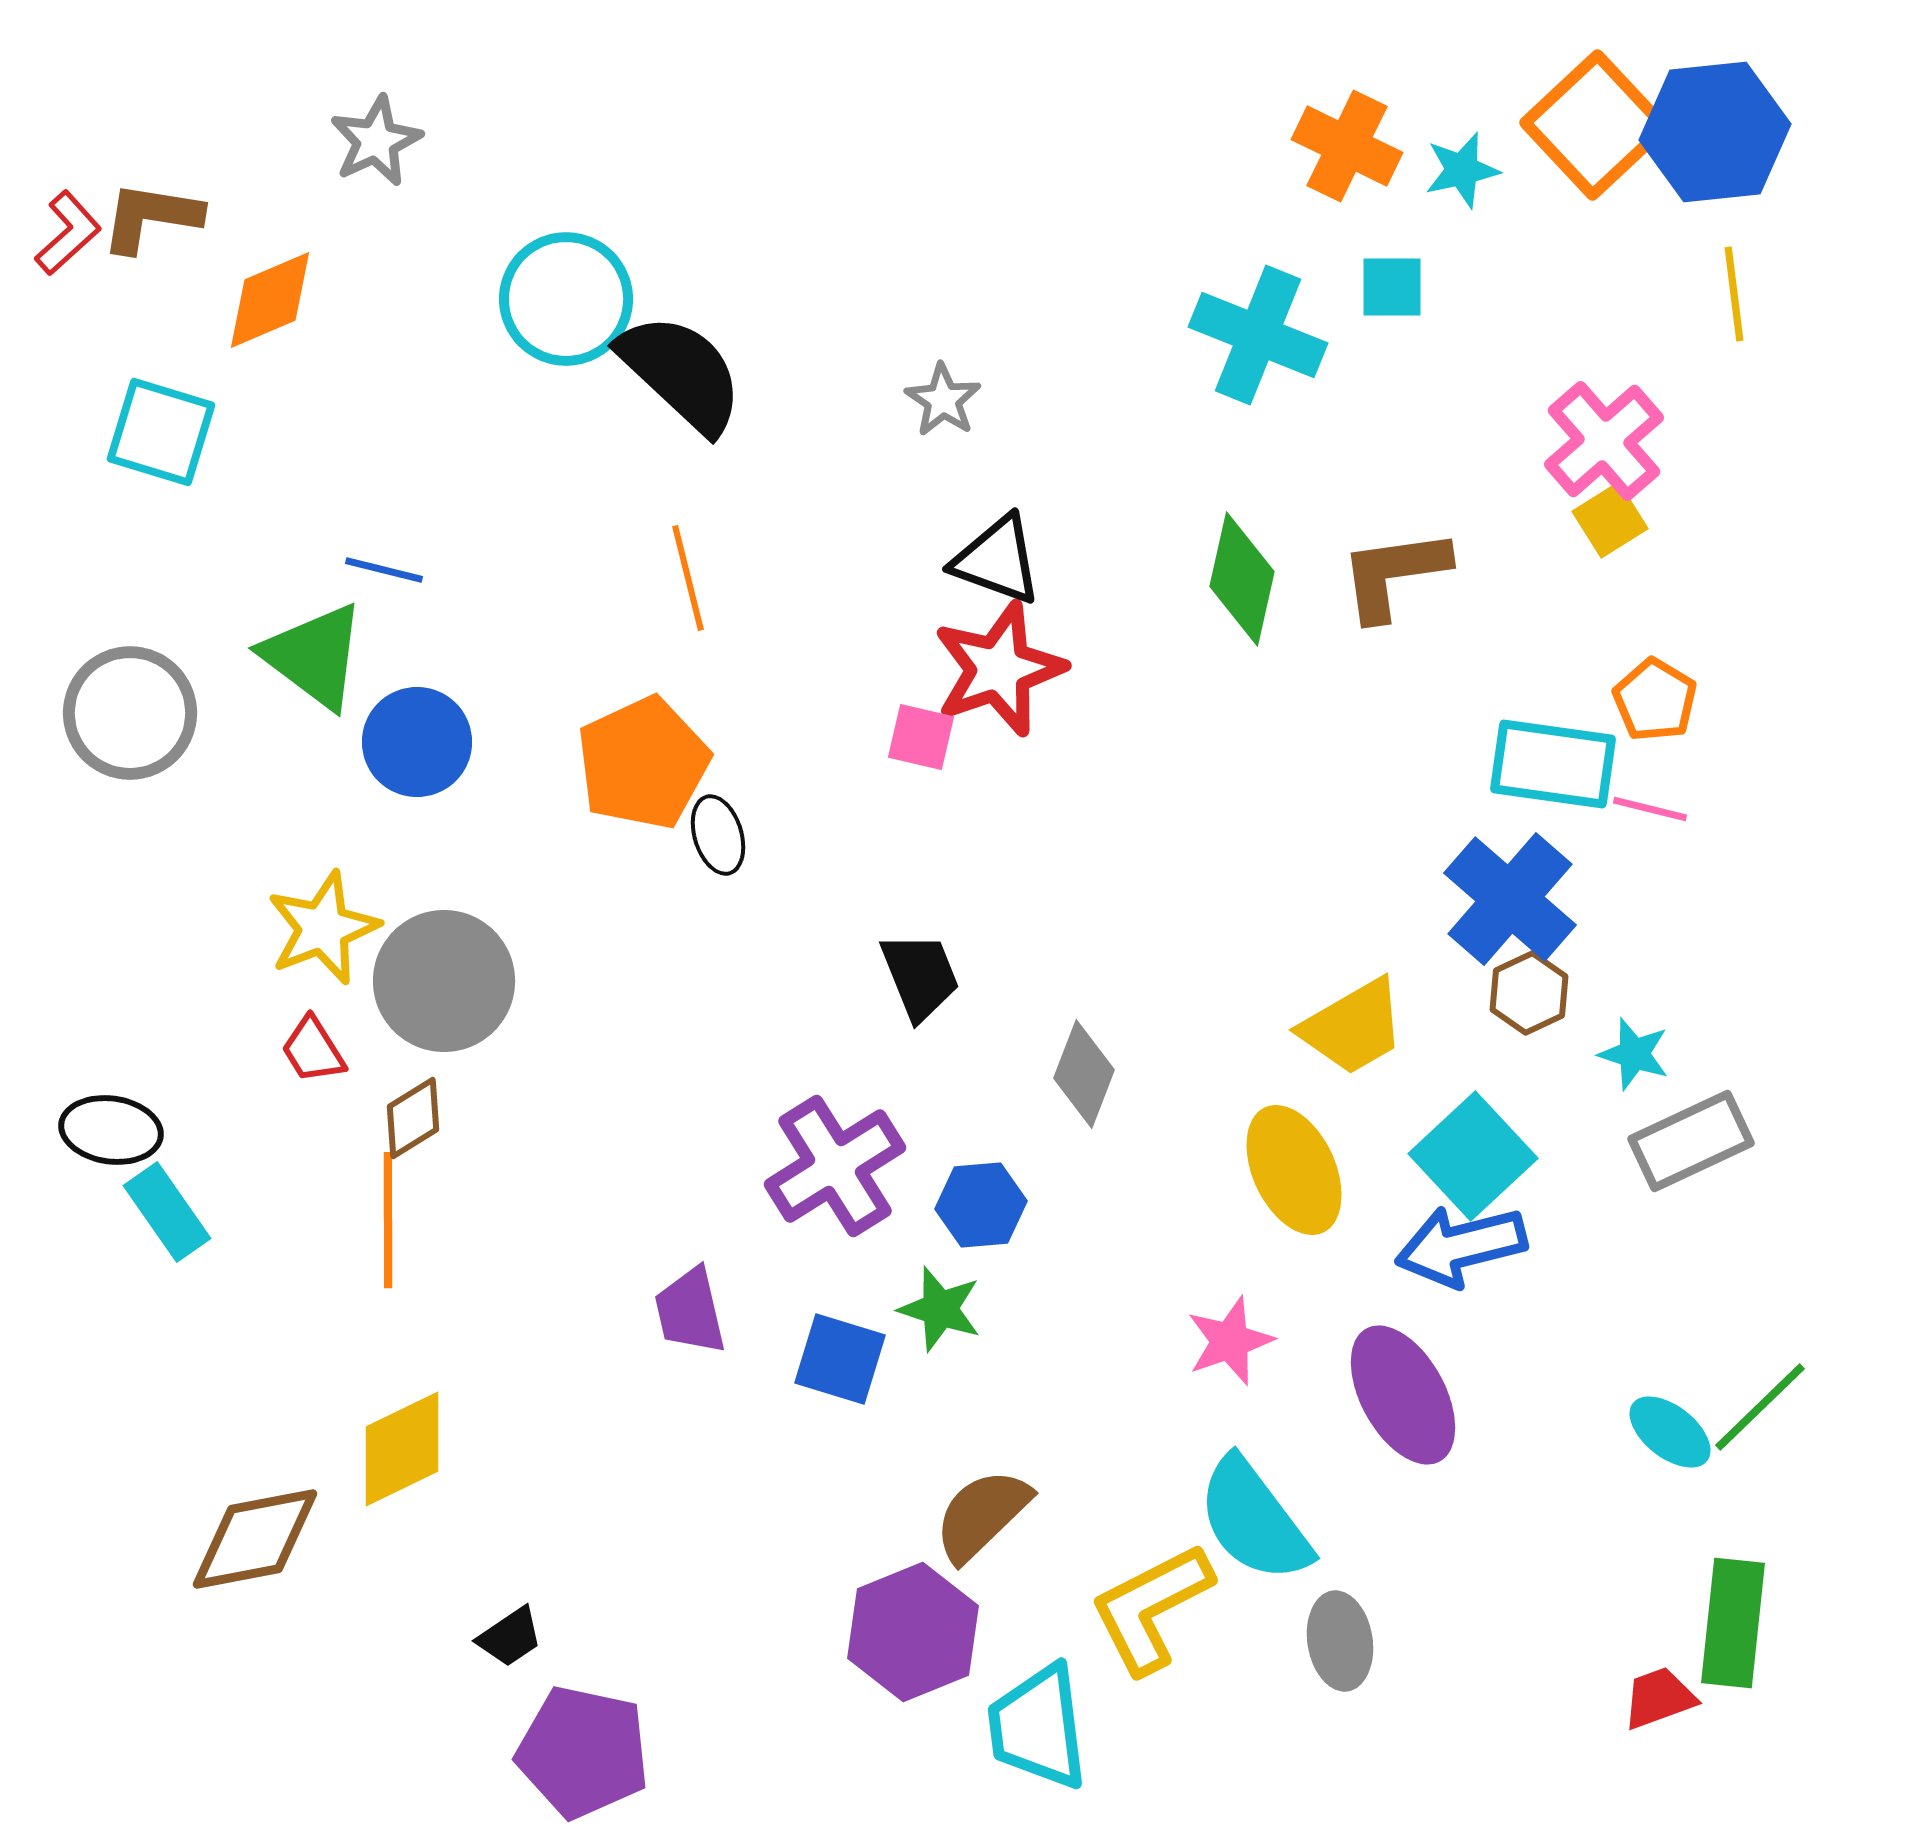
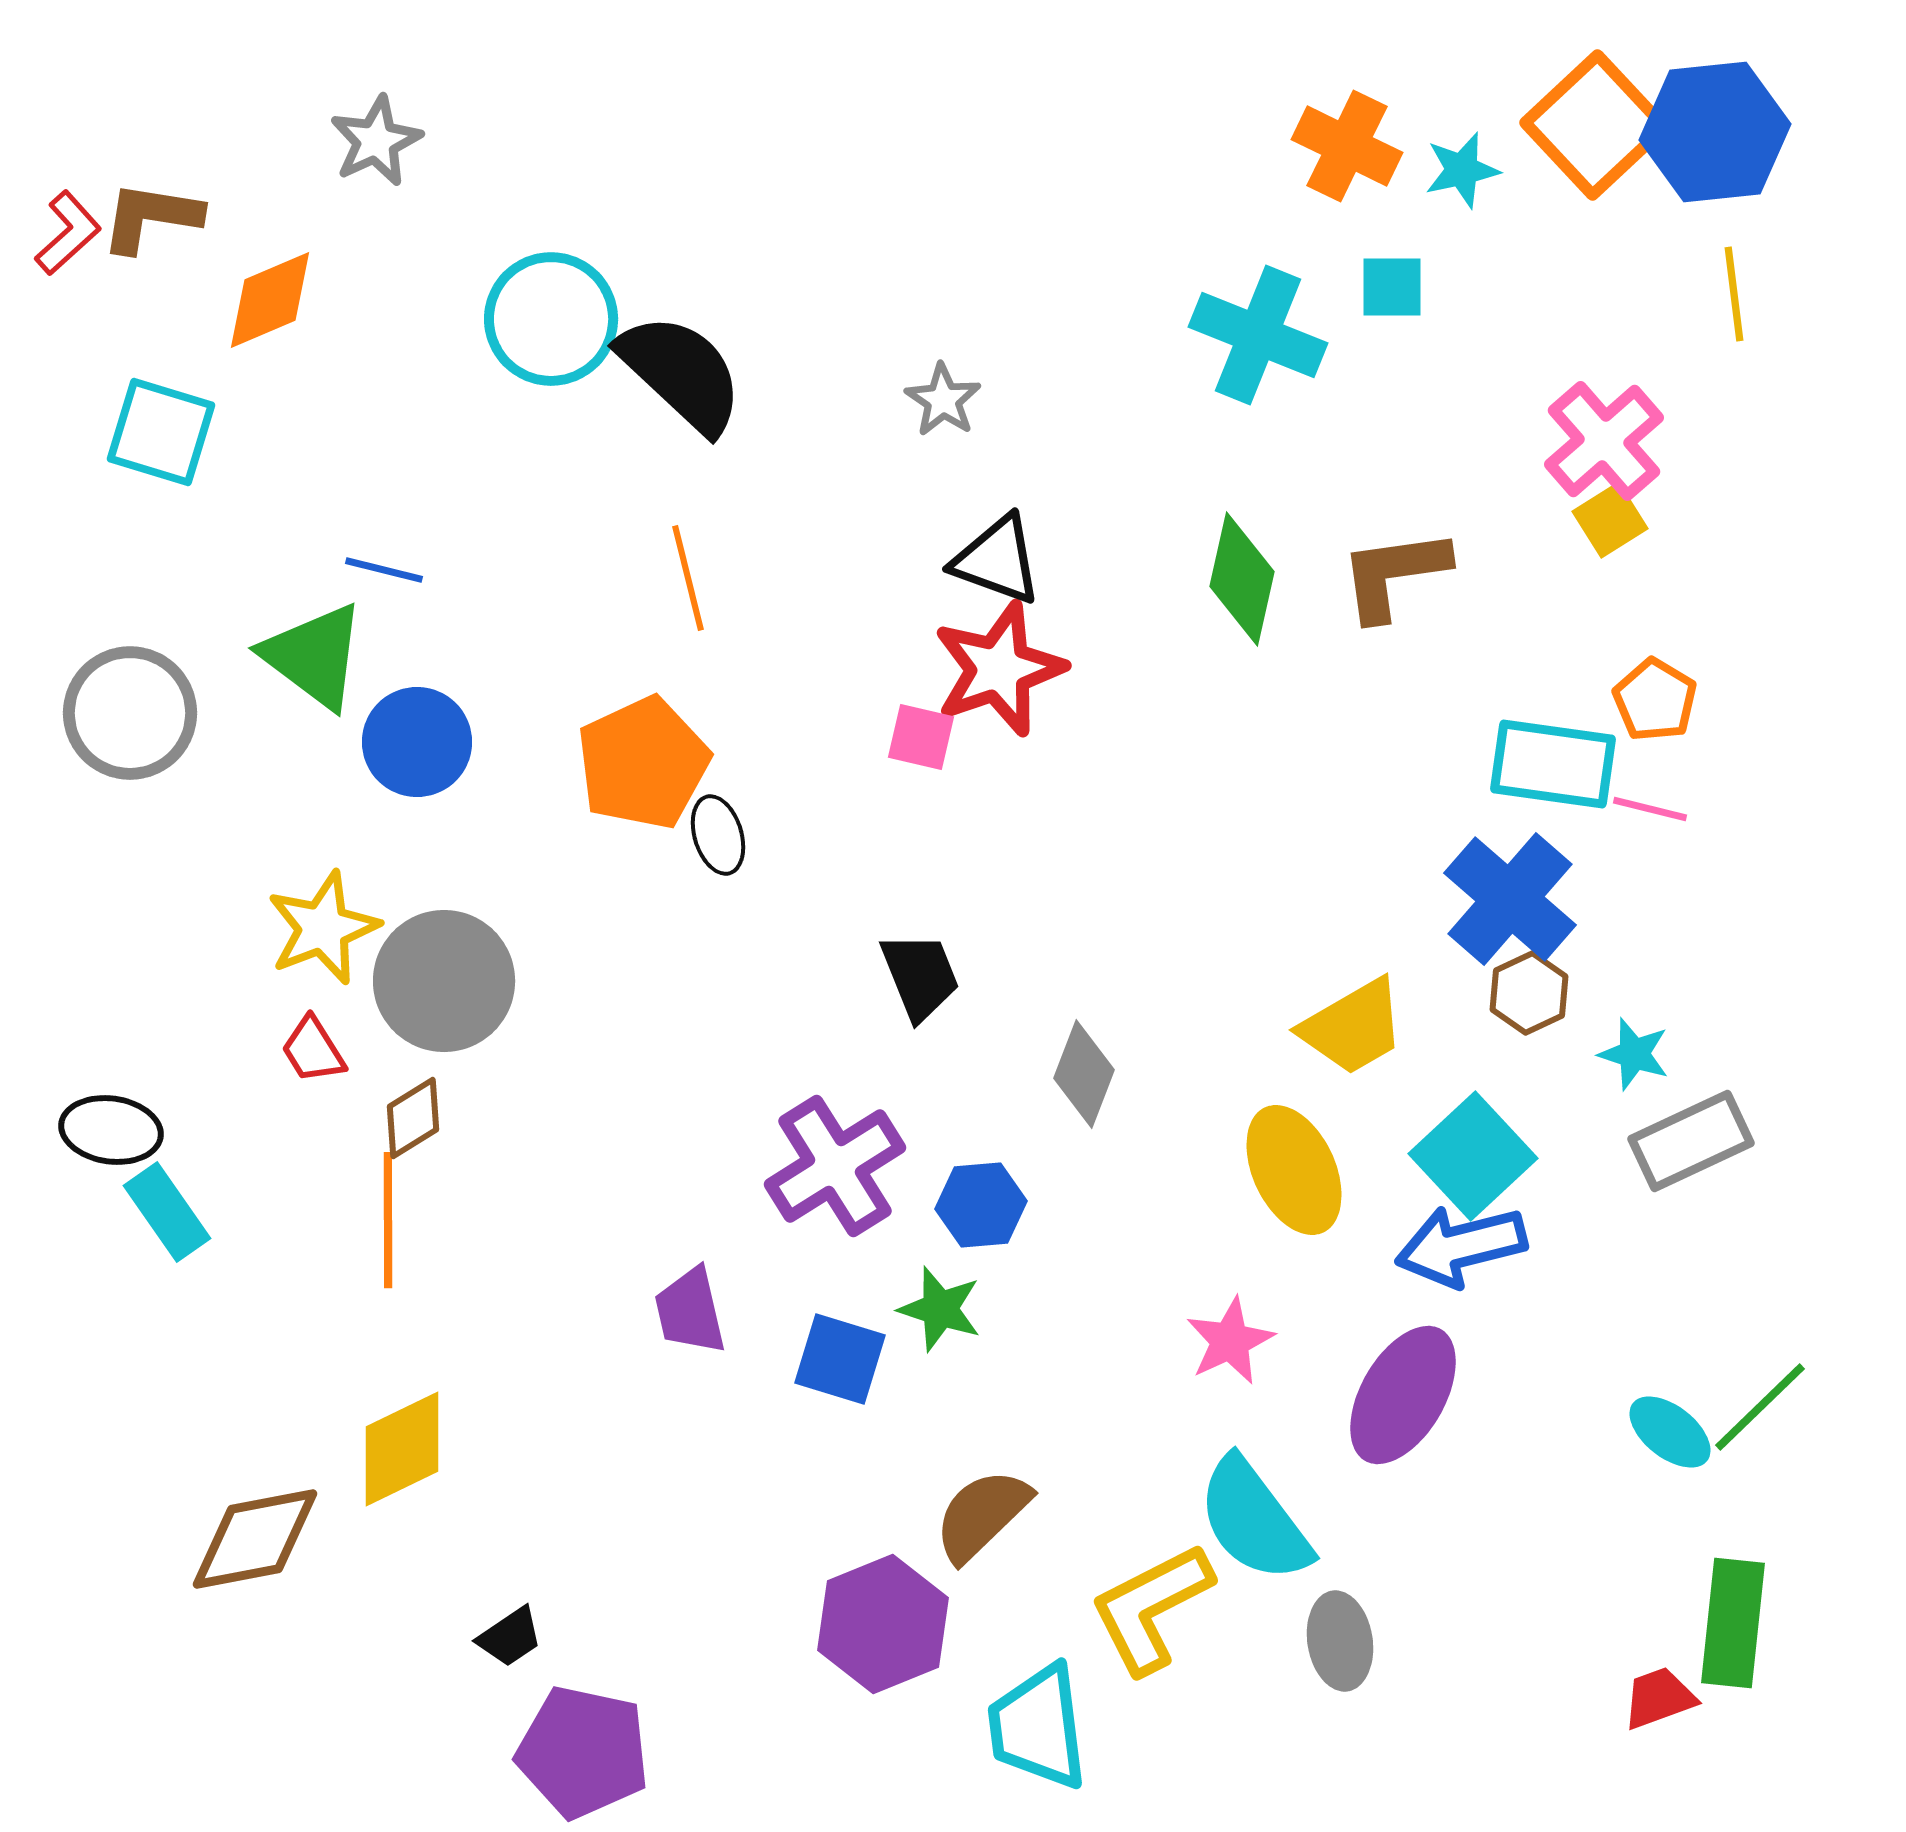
cyan circle at (566, 299): moved 15 px left, 20 px down
pink star at (1230, 1341): rotated 6 degrees counterclockwise
purple ellipse at (1403, 1395): rotated 59 degrees clockwise
purple hexagon at (913, 1632): moved 30 px left, 8 px up
